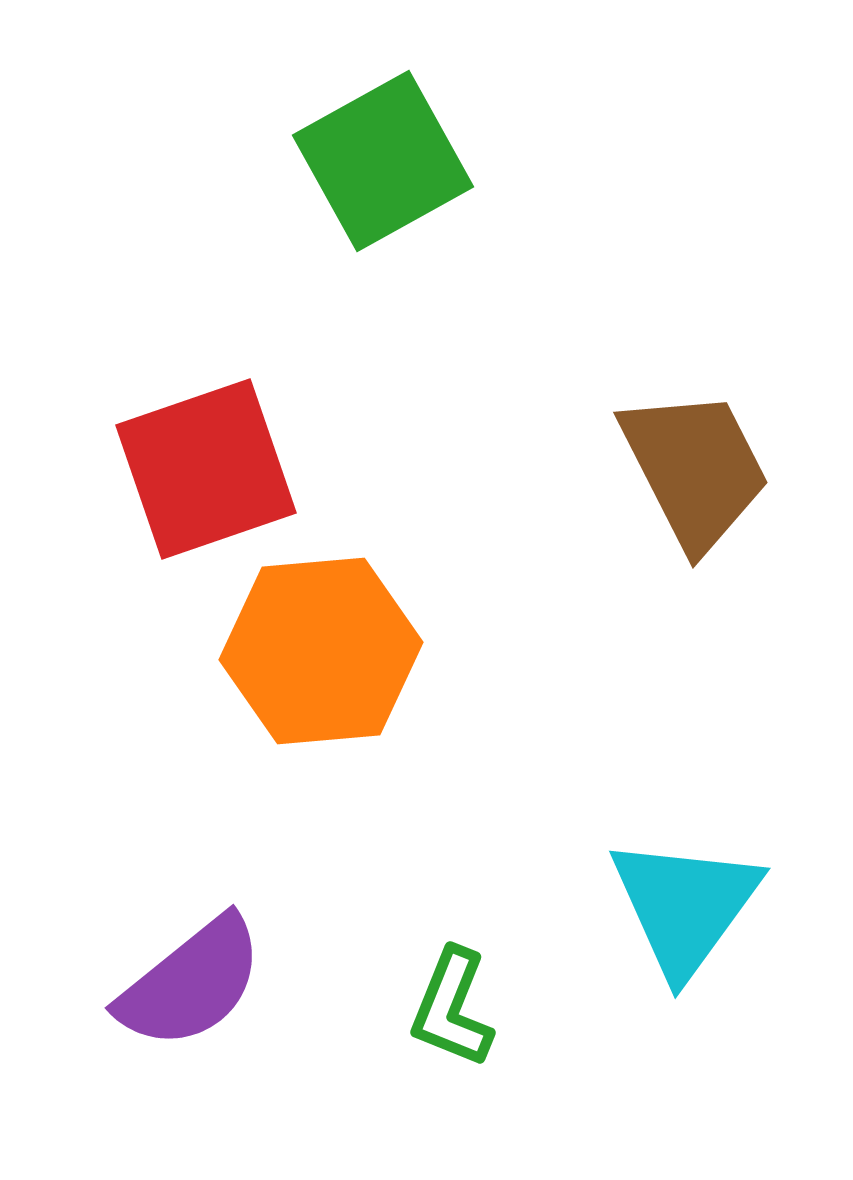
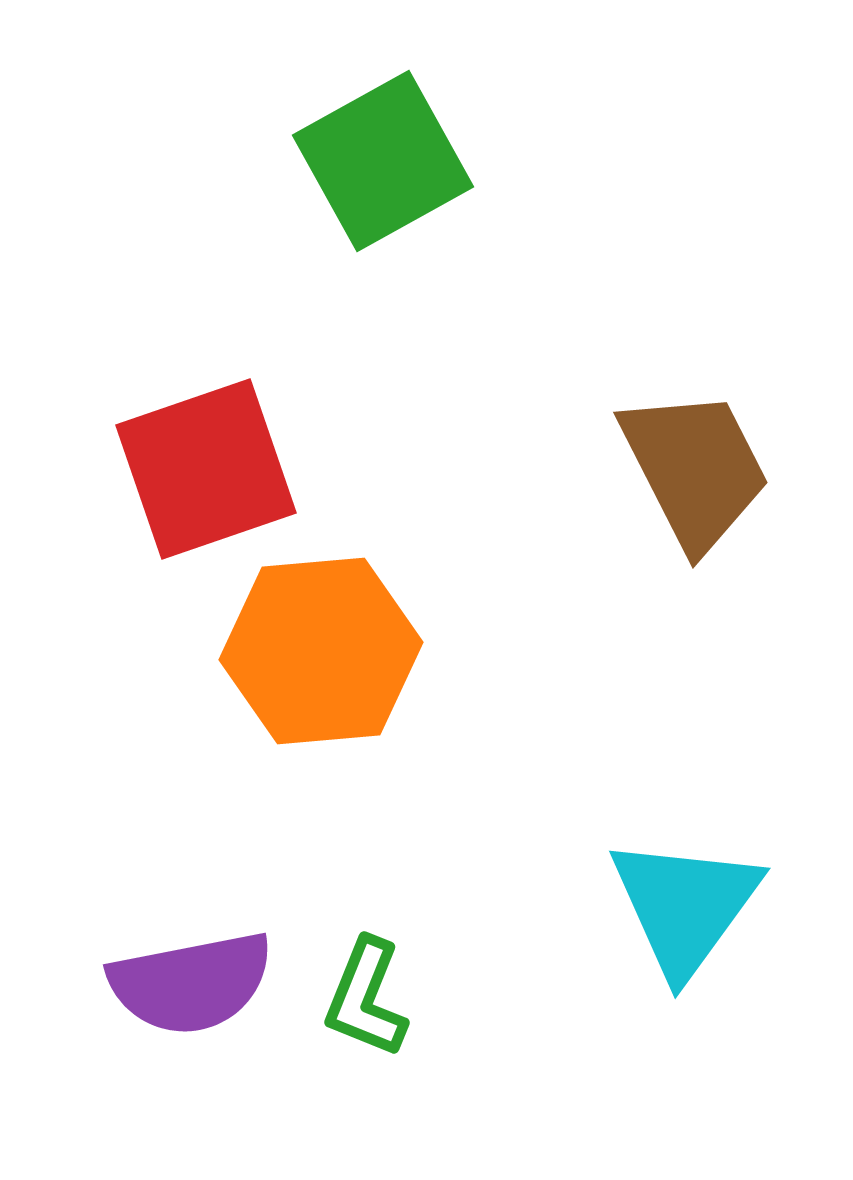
purple semicircle: rotated 28 degrees clockwise
green L-shape: moved 86 px left, 10 px up
